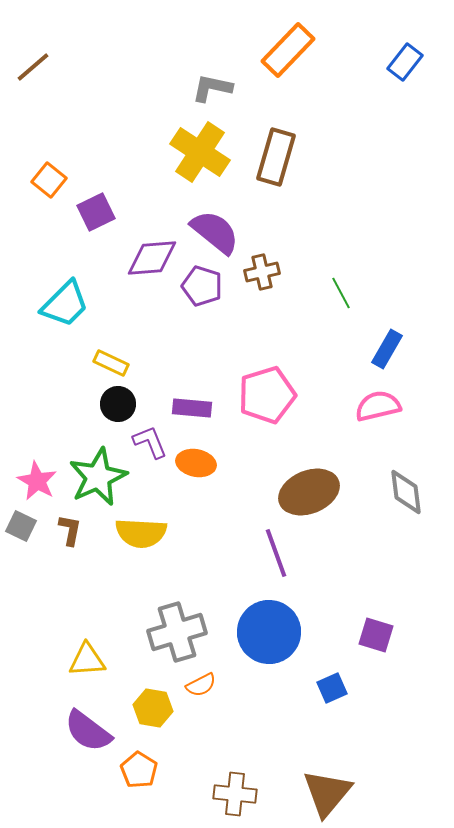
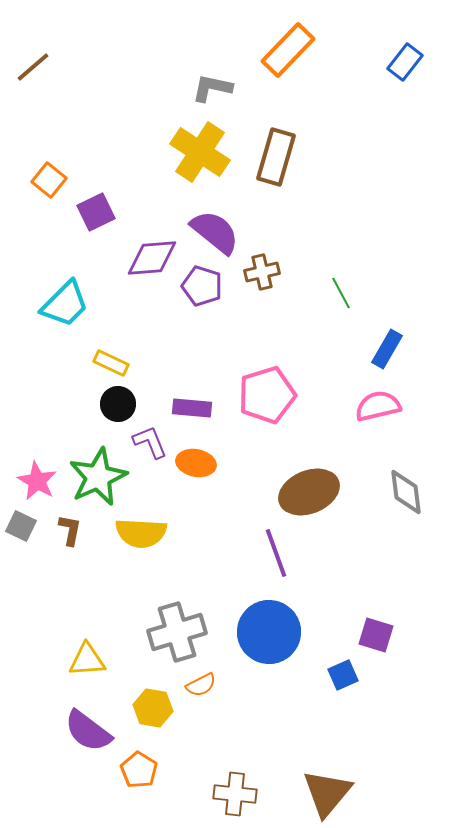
blue square at (332, 688): moved 11 px right, 13 px up
